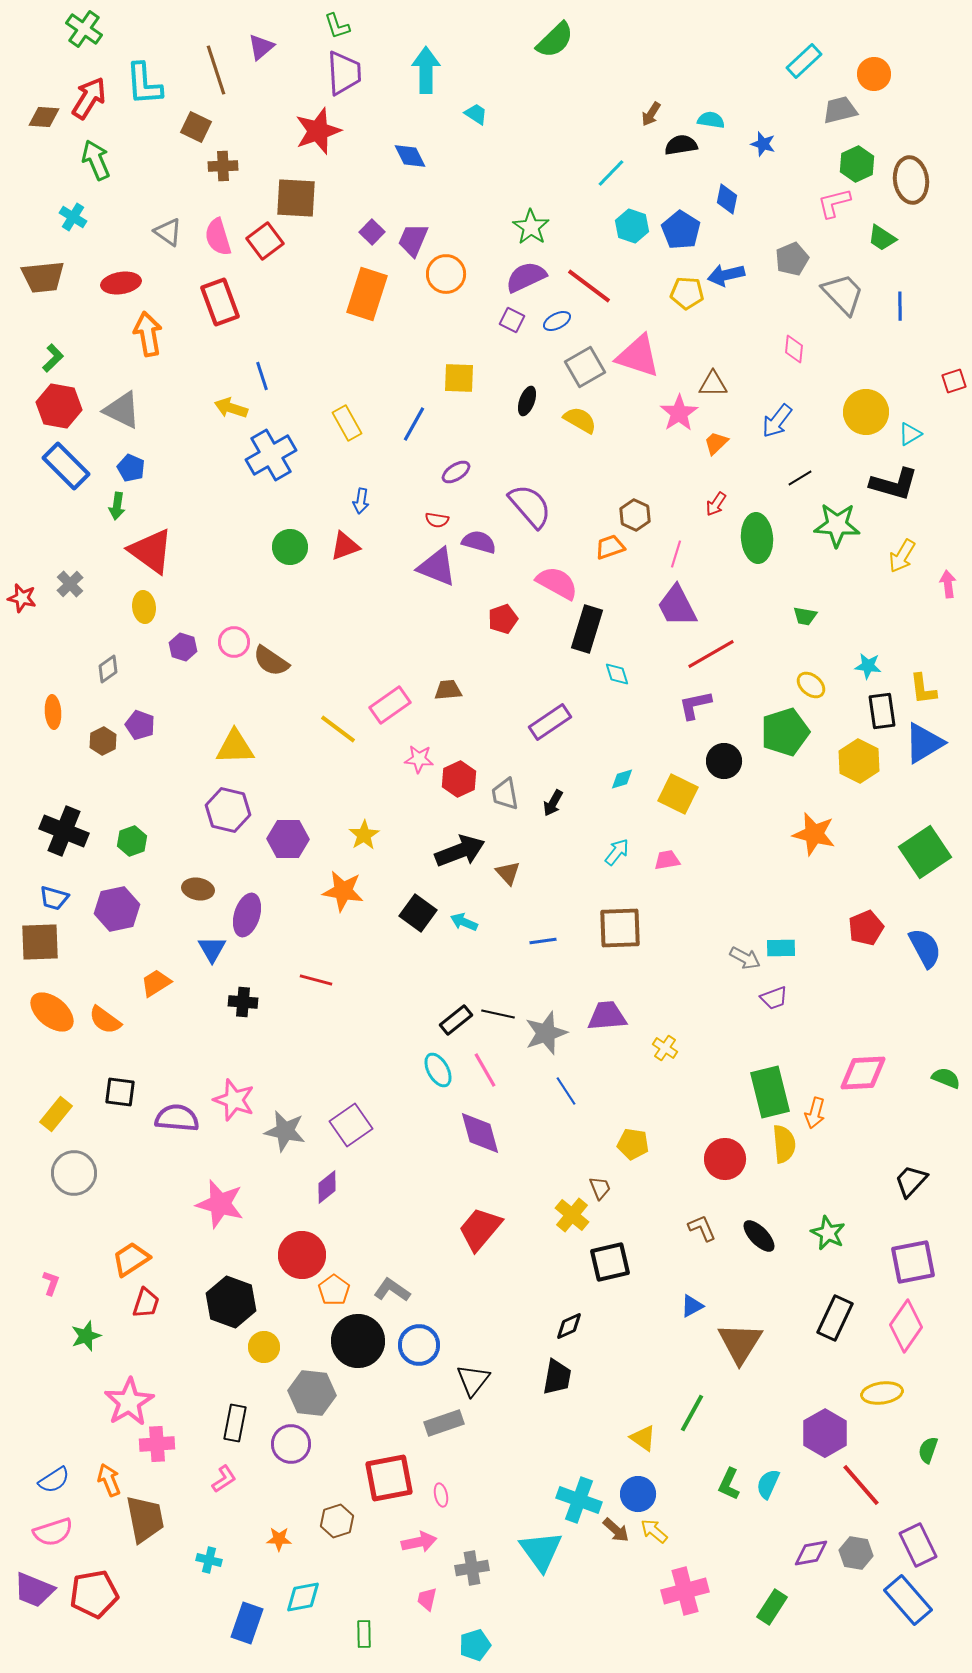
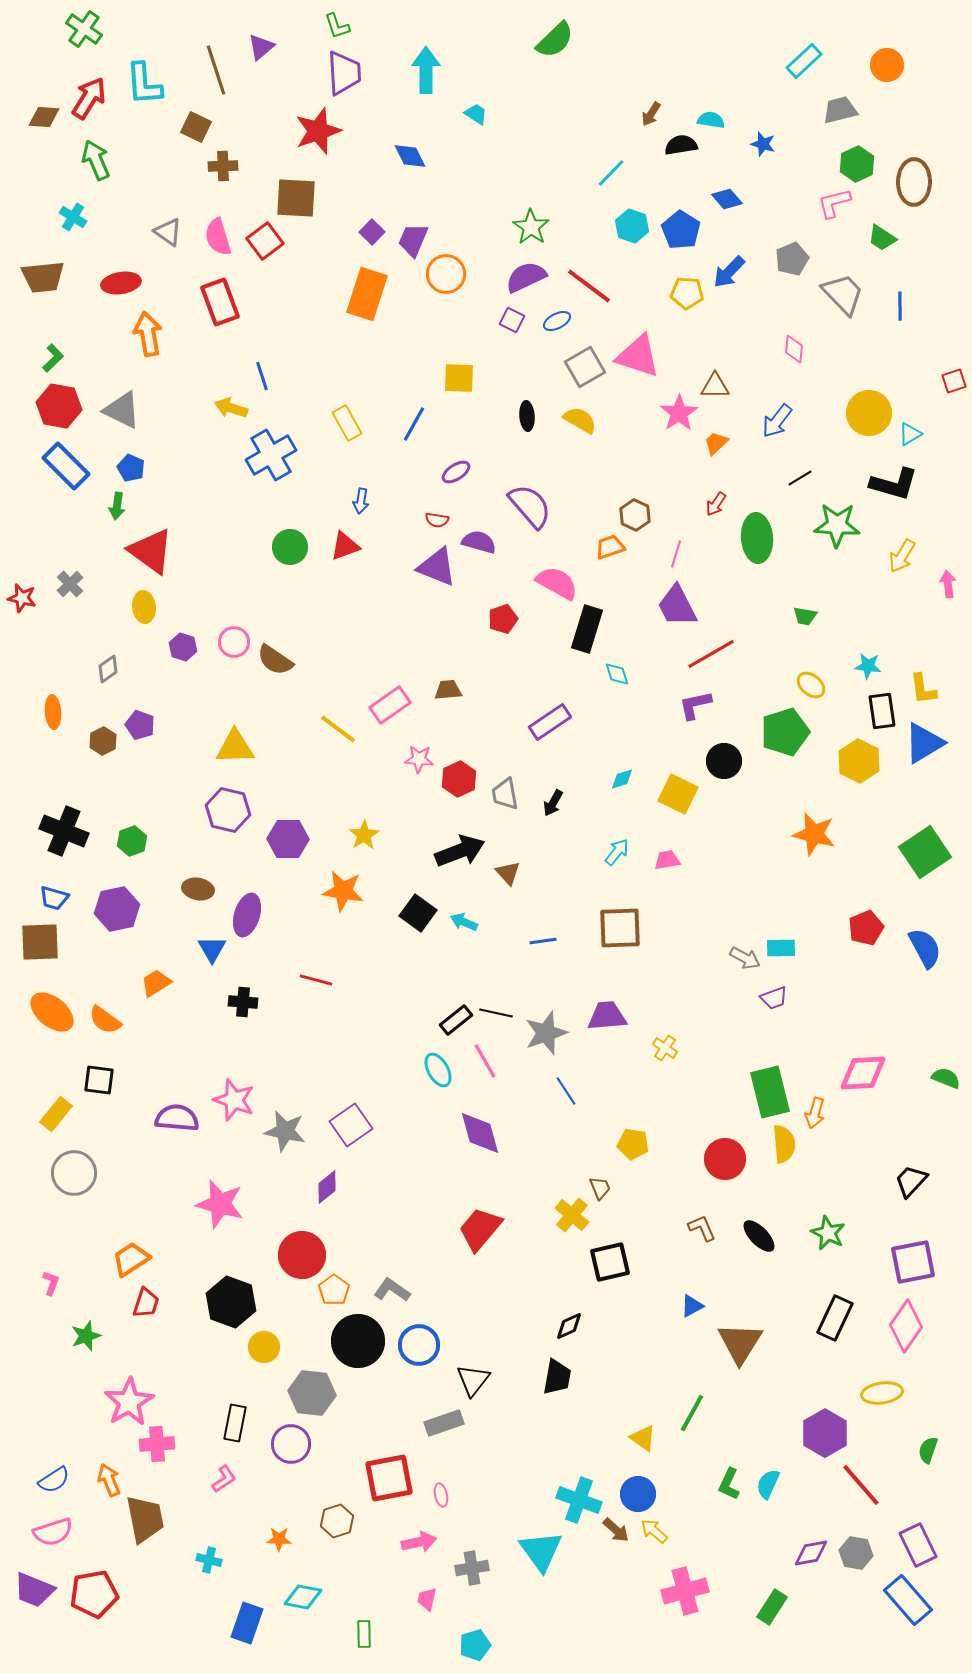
orange circle at (874, 74): moved 13 px right, 9 px up
brown ellipse at (911, 180): moved 3 px right, 2 px down; rotated 9 degrees clockwise
blue diamond at (727, 199): rotated 52 degrees counterclockwise
blue arrow at (726, 275): moved 3 px right, 3 px up; rotated 33 degrees counterclockwise
brown triangle at (713, 384): moved 2 px right, 2 px down
black ellipse at (527, 401): moved 15 px down; rotated 24 degrees counterclockwise
yellow circle at (866, 412): moved 3 px right, 1 px down
brown semicircle at (271, 661): moved 4 px right, 1 px up
black line at (498, 1014): moved 2 px left, 1 px up
pink line at (485, 1070): moved 9 px up
black square at (120, 1092): moved 21 px left, 12 px up
cyan diamond at (303, 1597): rotated 21 degrees clockwise
